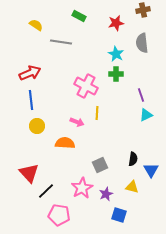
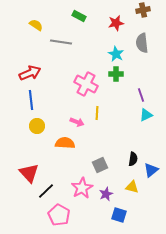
pink cross: moved 2 px up
blue triangle: rotated 21 degrees clockwise
pink pentagon: rotated 20 degrees clockwise
